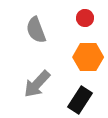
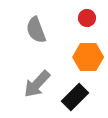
red circle: moved 2 px right
black rectangle: moved 5 px left, 3 px up; rotated 12 degrees clockwise
